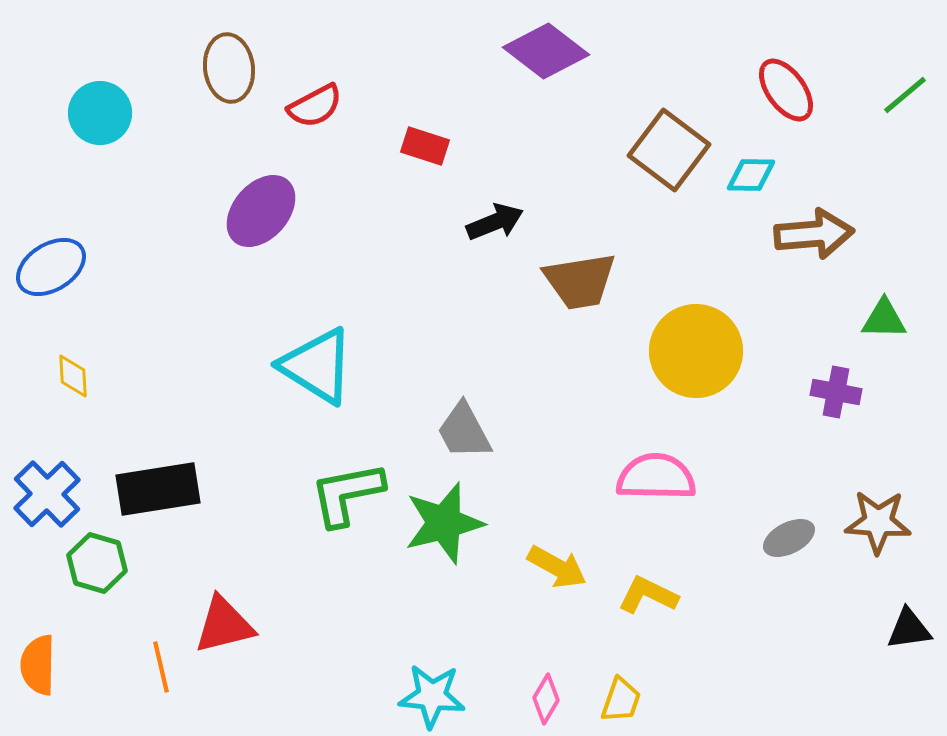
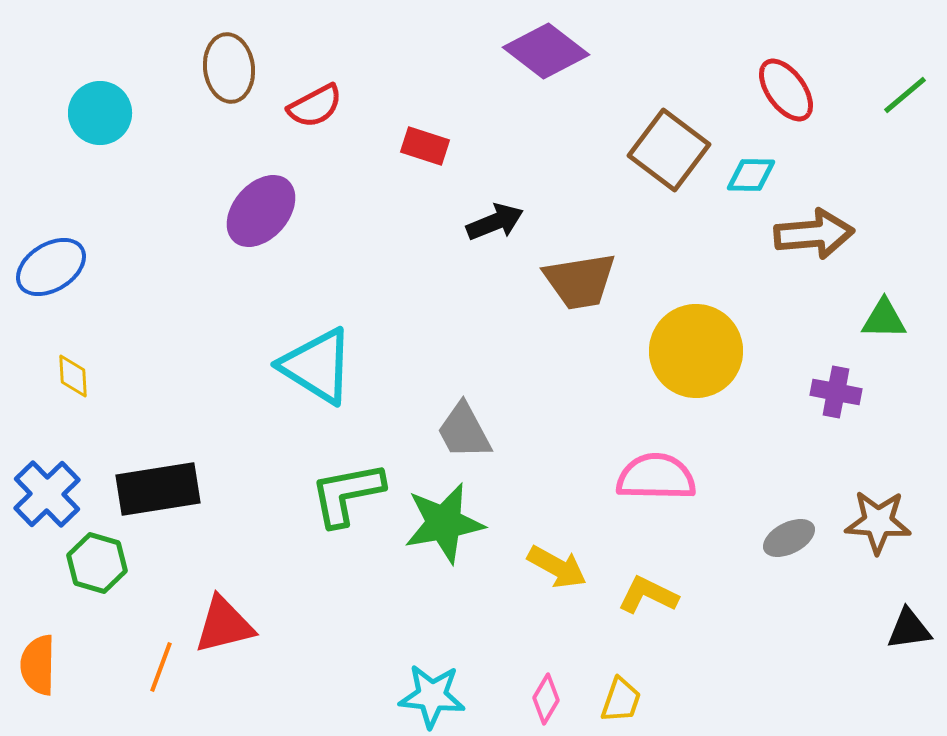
green star: rotated 4 degrees clockwise
orange line: rotated 33 degrees clockwise
